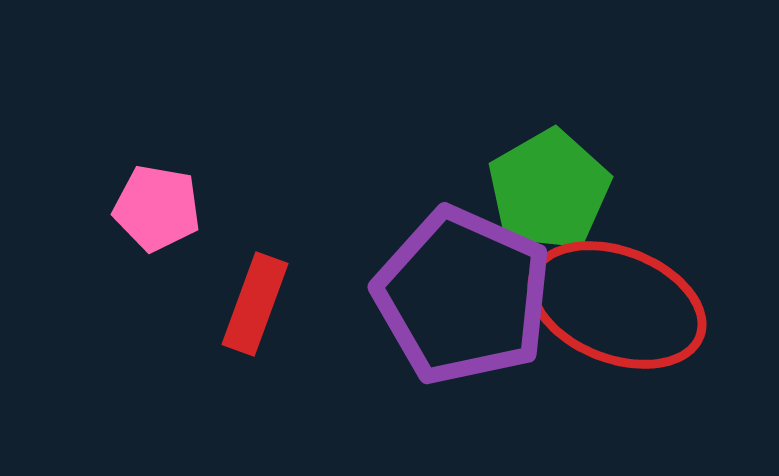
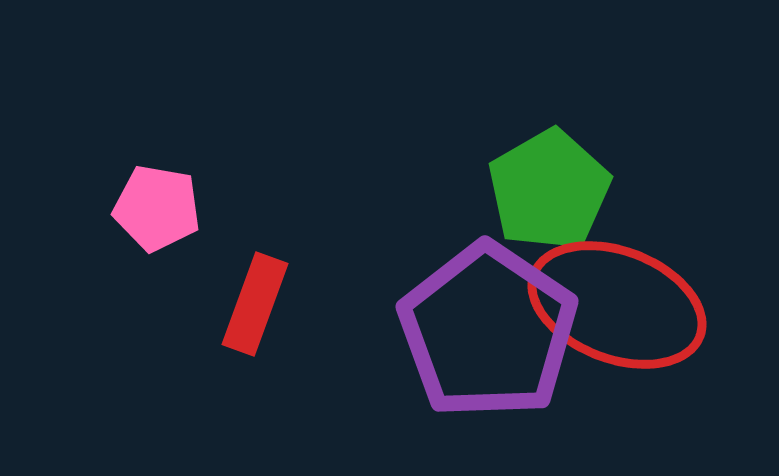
purple pentagon: moved 25 px right, 35 px down; rotated 10 degrees clockwise
